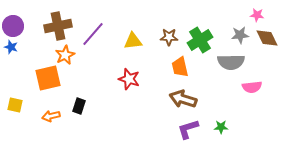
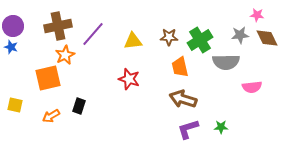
gray semicircle: moved 5 px left
orange arrow: rotated 18 degrees counterclockwise
